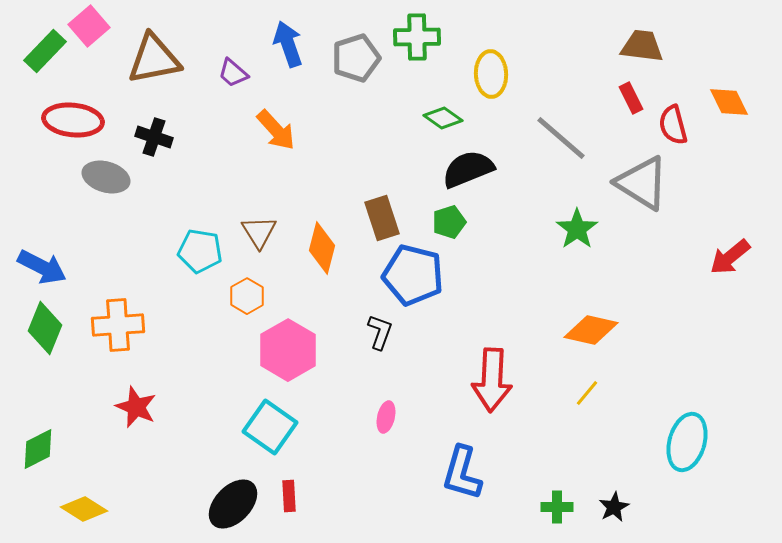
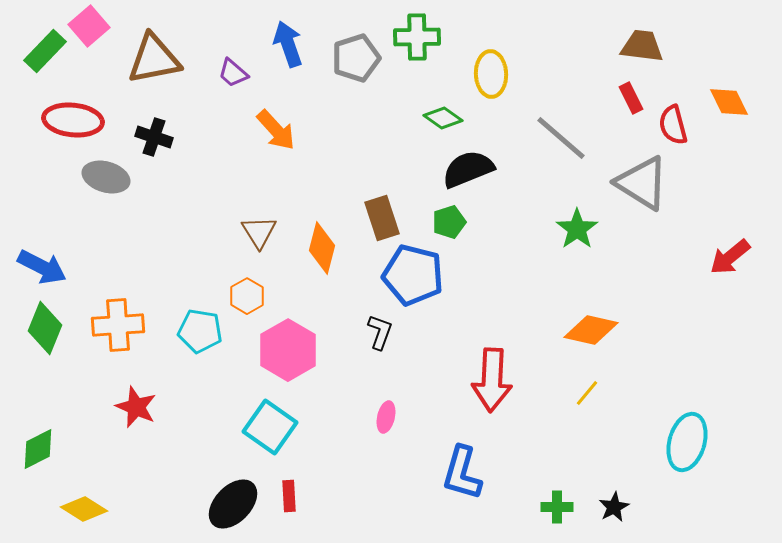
cyan pentagon at (200, 251): moved 80 px down
